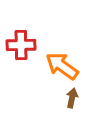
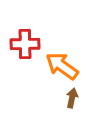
red cross: moved 4 px right, 1 px up
